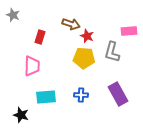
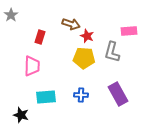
gray star: moved 2 px left; rotated 16 degrees clockwise
